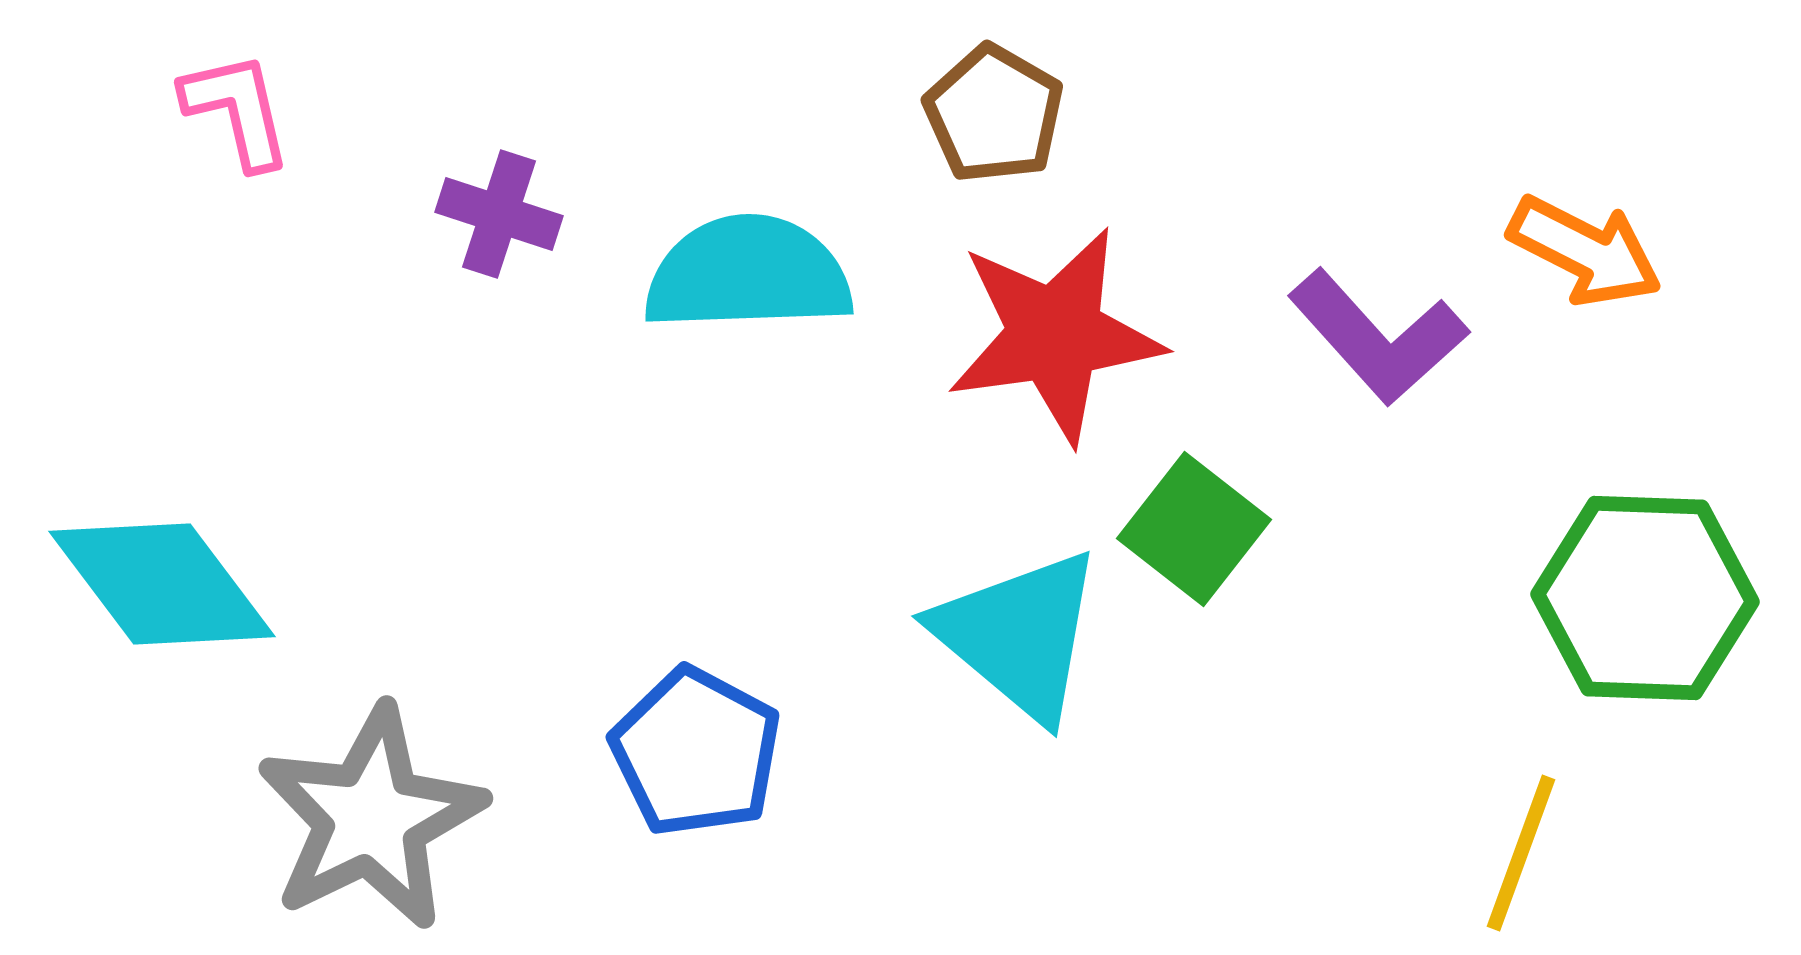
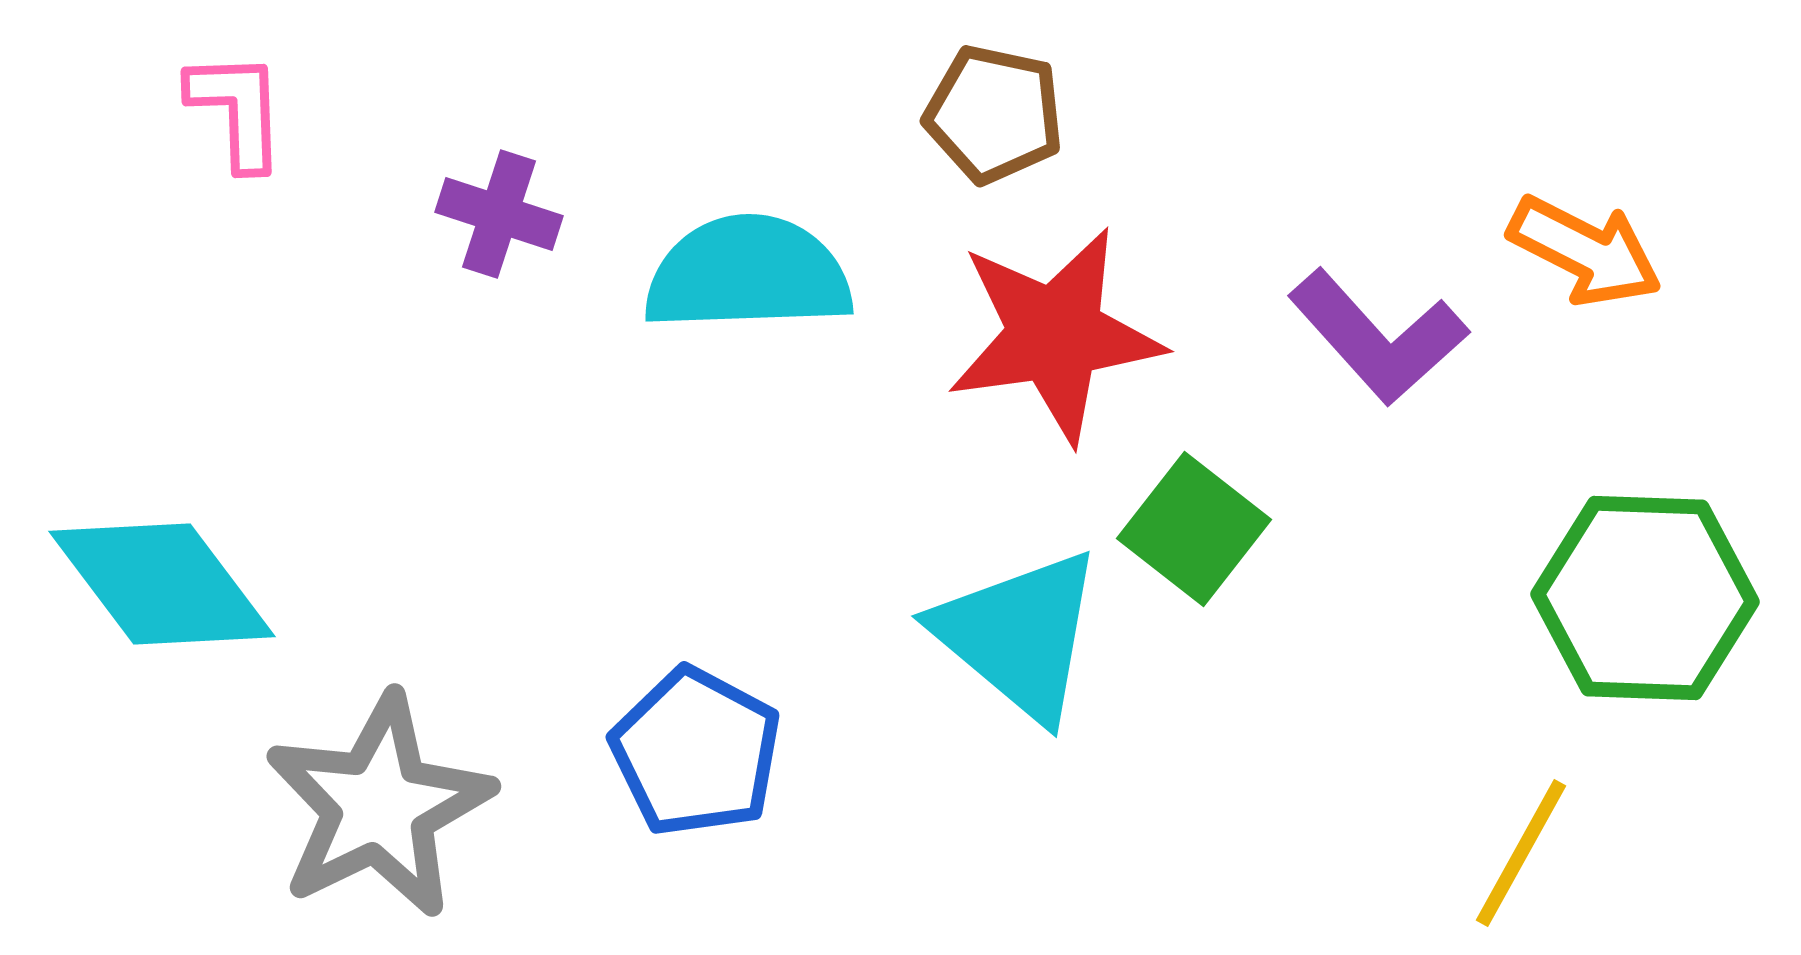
pink L-shape: rotated 11 degrees clockwise
brown pentagon: rotated 18 degrees counterclockwise
gray star: moved 8 px right, 12 px up
yellow line: rotated 9 degrees clockwise
